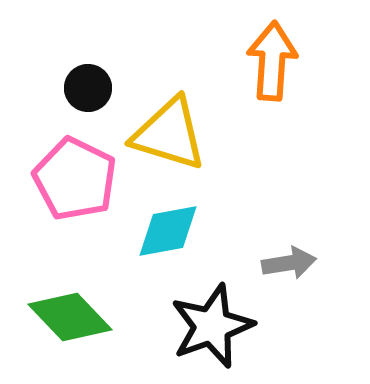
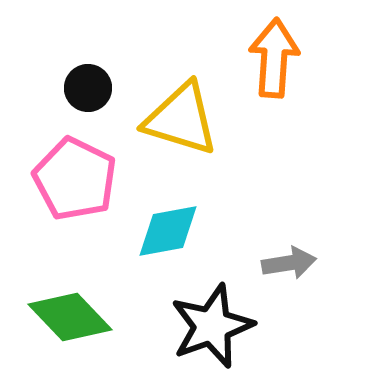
orange arrow: moved 2 px right, 3 px up
yellow triangle: moved 12 px right, 15 px up
